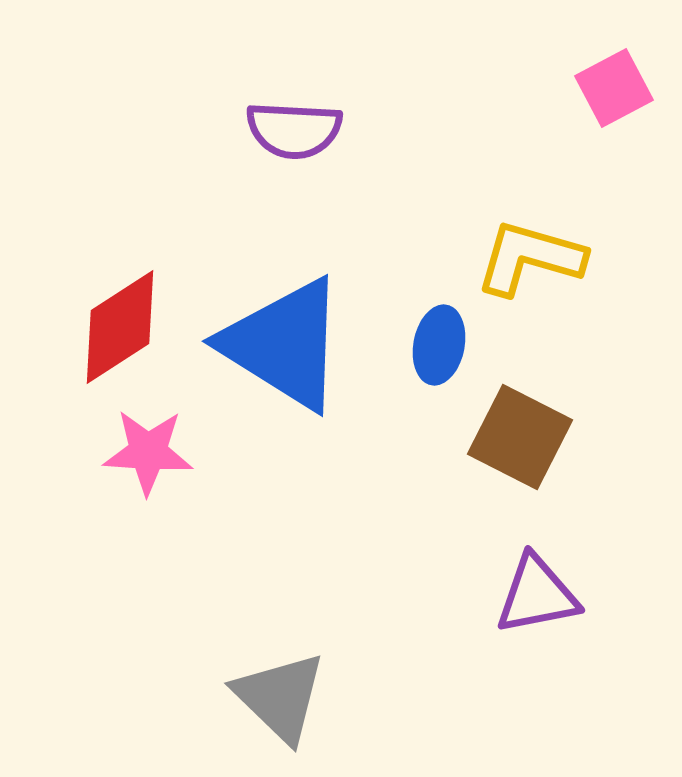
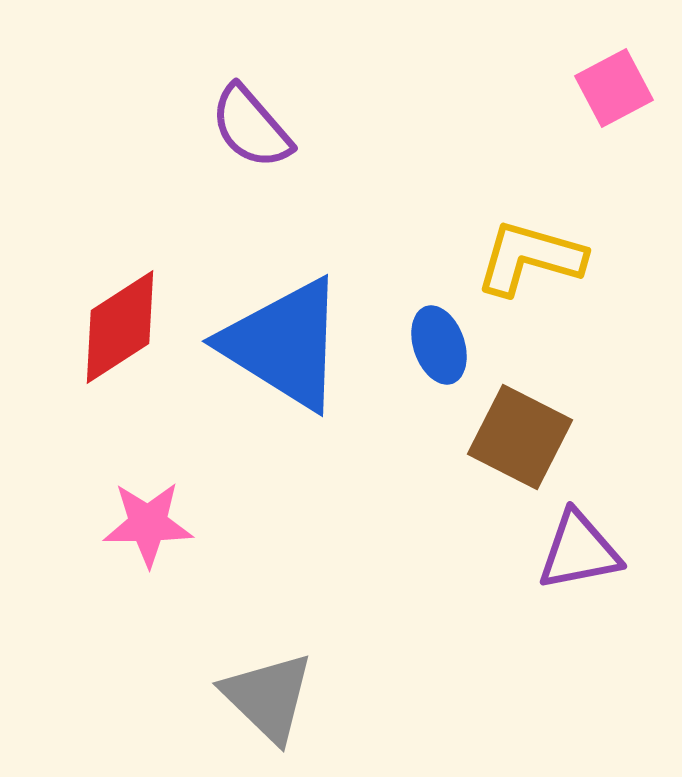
purple semicircle: moved 43 px left, 3 px up; rotated 46 degrees clockwise
blue ellipse: rotated 30 degrees counterclockwise
pink star: moved 72 px down; rotated 4 degrees counterclockwise
purple triangle: moved 42 px right, 44 px up
gray triangle: moved 12 px left
